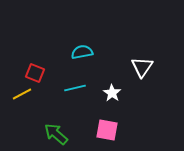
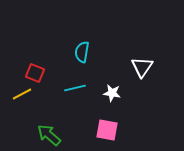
cyan semicircle: rotated 70 degrees counterclockwise
white star: rotated 24 degrees counterclockwise
green arrow: moved 7 px left, 1 px down
